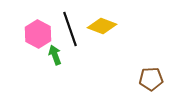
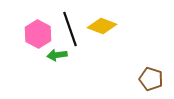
green arrow: moved 2 px right; rotated 78 degrees counterclockwise
brown pentagon: rotated 20 degrees clockwise
